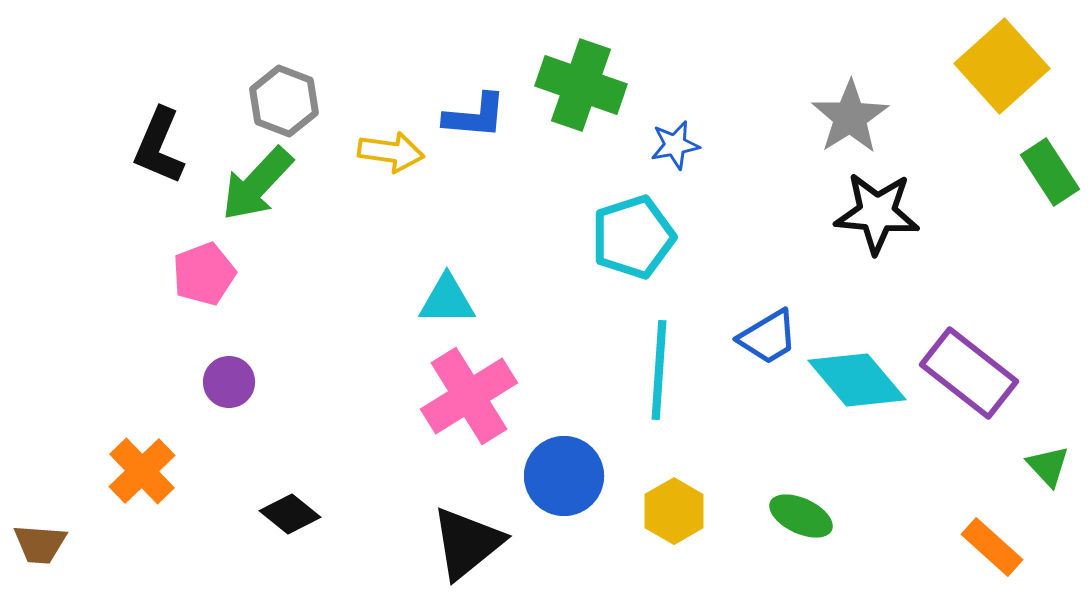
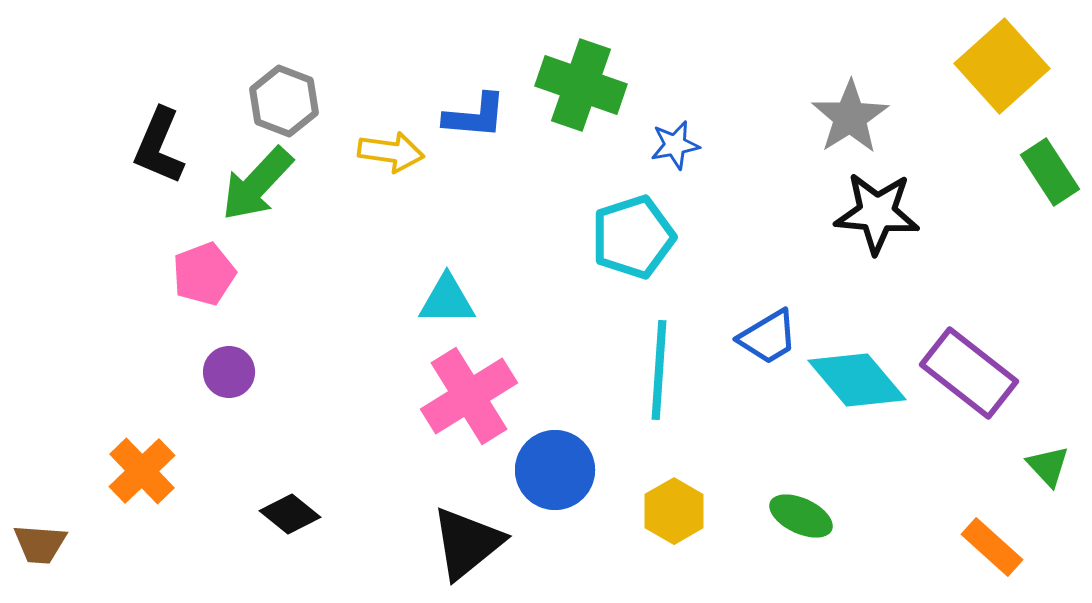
purple circle: moved 10 px up
blue circle: moved 9 px left, 6 px up
